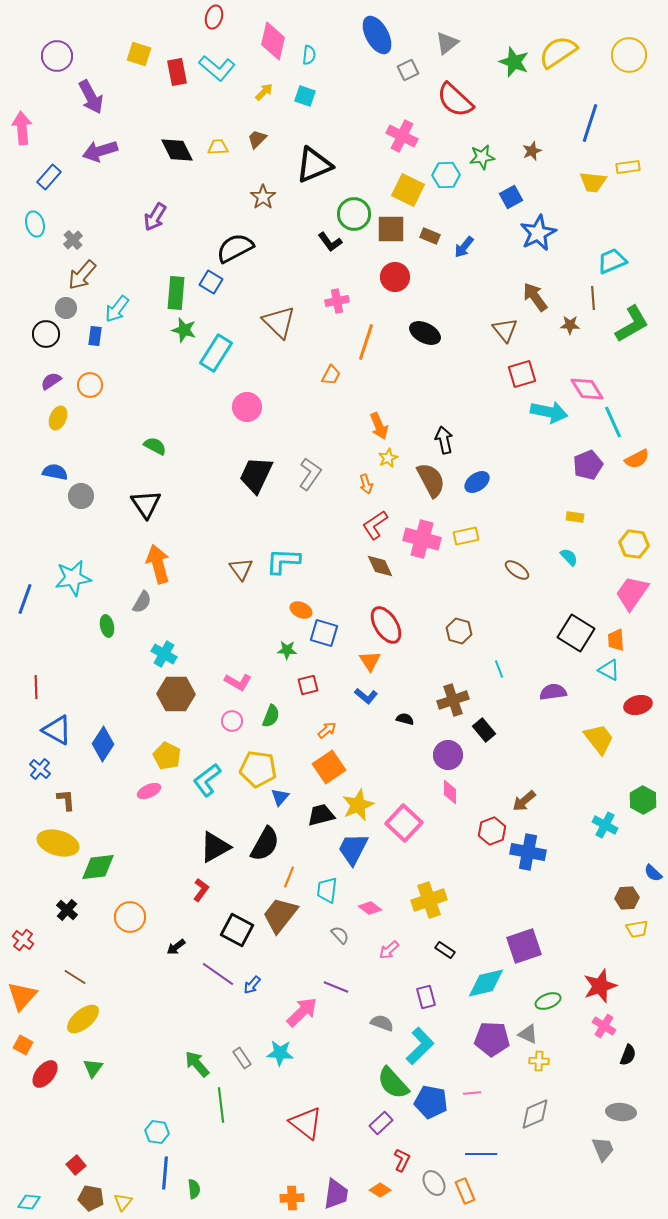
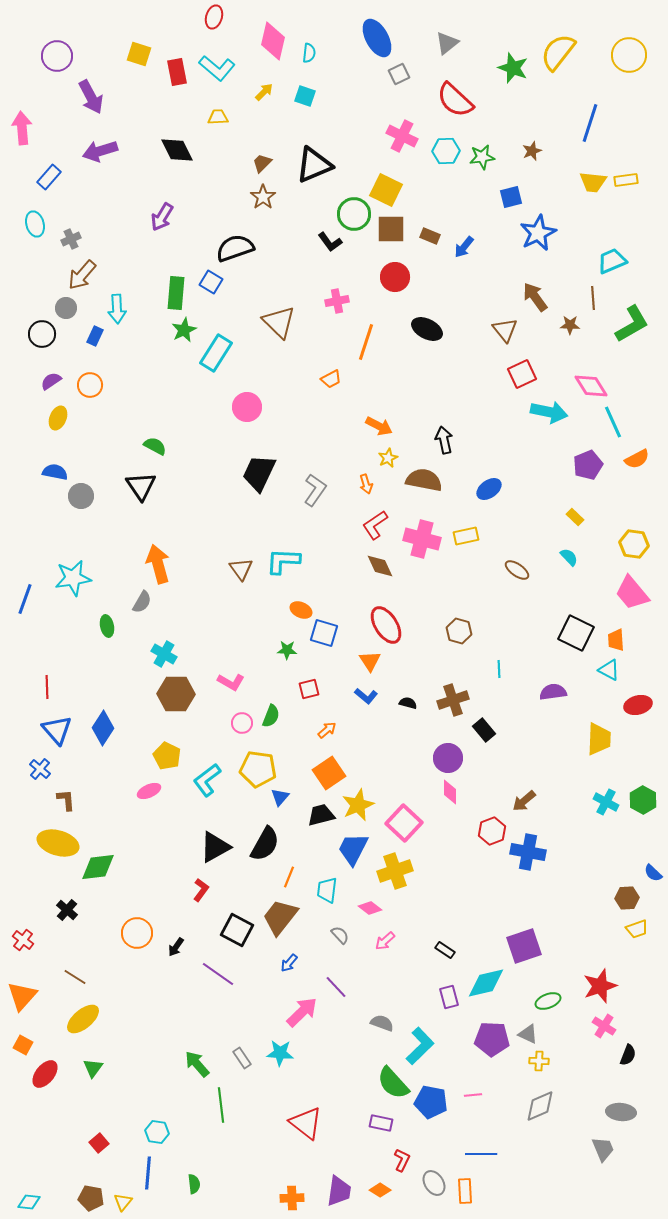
blue ellipse at (377, 35): moved 3 px down
yellow semicircle at (558, 52): rotated 18 degrees counterclockwise
cyan semicircle at (309, 55): moved 2 px up
green star at (514, 62): moved 1 px left, 6 px down
gray square at (408, 70): moved 9 px left, 4 px down
brown trapezoid at (257, 139): moved 5 px right, 24 px down
yellow trapezoid at (218, 147): moved 30 px up
yellow rectangle at (628, 167): moved 2 px left, 13 px down
cyan hexagon at (446, 175): moved 24 px up
yellow square at (408, 190): moved 22 px left
blue square at (511, 197): rotated 15 degrees clockwise
purple arrow at (155, 217): moved 7 px right
gray cross at (73, 240): moved 2 px left, 1 px up; rotated 18 degrees clockwise
black semicircle at (235, 248): rotated 9 degrees clockwise
cyan arrow at (117, 309): rotated 40 degrees counterclockwise
green star at (184, 330): rotated 30 degrees clockwise
black ellipse at (425, 333): moved 2 px right, 4 px up
black circle at (46, 334): moved 4 px left
blue rectangle at (95, 336): rotated 18 degrees clockwise
red square at (522, 374): rotated 8 degrees counterclockwise
orange trapezoid at (331, 375): moved 4 px down; rotated 35 degrees clockwise
pink diamond at (587, 389): moved 4 px right, 3 px up
orange arrow at (379, 426): rotated 40 degrees counterclockwise
gray L-shape at (310, 474): moved 5 px right, 16 px down
black trapezoid at (256, 475): moved 3 px right, 2 px up
brown semicircle at (431, 480): moved 7 px left; rotated 51 degrees counterclockwise
blue ellipse at (477, 482): moved 12 px right, 7 px down
black triangle at (146, 504): moved 5 px left, 18 px up
yellow rectangle at (575, 517): rotated 36 degrees clockwise
pink trapezoid at (632, 593): rotated 75 degrees counterclockwise
black square at (576, 633): rotated 6 degrees counterclockwise
cyan line at (499, 669): rotated 18 degrees clockwise
pink L-shape at (238, 682): moved 7 px left
red square at (308, 685): moved 1 px right, 4 px down
red line at (36, 687): moved 11 px right
black semicircle at (405, 719): moved 3 px right, 16 px up
pink circle at (232, 721): moved 10 px right, 2 px down
blue triangle at (57, 730): rotated 20 degrees clockwise
yellow trapezoid at (599, 739): rotated 40 degrees clockwise
blue diamond at (103, 744): moved 16 px up
purple circle at (448, 755): moved 3 px down
orange square at (329, 767): moved 6 px down
cyan cross at (605, 825): moved 1 px right, 23 px up
yellow cross at (429, 900): moved 34 px left, 29 px up
brown trapezoid at (280, 915): moved 2 px down
orange circle at (130, 917): moved 7 px right, 16 px down
yellow trapezoid at (637, 929): rotated 10 degrees counterclockwise
black arrow at (176, 947): rotated 18 degrees counterclockwise
pink arrow at (389, 950): moved 4 px left, 9 px up
blue arrow at (252, 985): moved 37 px right, 22 px up
purple line at (336, 987): rotated 25 degrees clockwise
purple rectangle at (426, 997): moved 23 px right
pink line at (472, 1093): moved 1 px right, 2 px down
gray diamond at (535, 1114): moved 5 px right, 8 px up
purple rectangle at (381, 1123): rotated 55 degrees clockwise
red square at (76, 1165): moved 23 px right, 22 px up
blue line at (165, 1173): moved 17 px left
green semicircle at (194, 1189): moved 5 px up
orange rectangle at (465, 1191): rotated 20 degrees clockwise
purple trapezoid at (336, 1194): moved 3 px right, 3 px up
